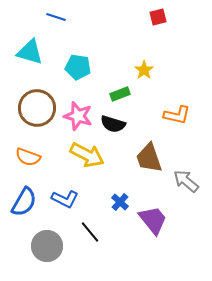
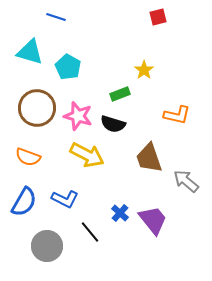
cyan pentagon: moved 10 px left; rotated 20 degrees clockwise
blue cross: moved 11 px down
